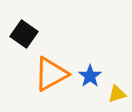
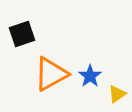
black square: moved 2 px left; rotated 36 degrees clockwise
yellow triangle: rotated 18 degrees counterclockwise
